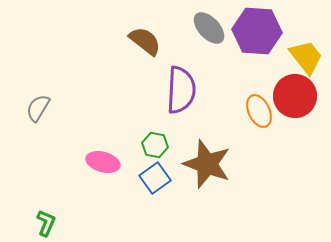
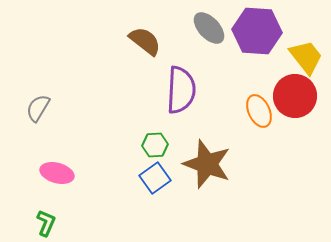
green hexagon: rotated 15 degrees counterclockwise
pink ellipse: moved 46 px left, 11 px down
